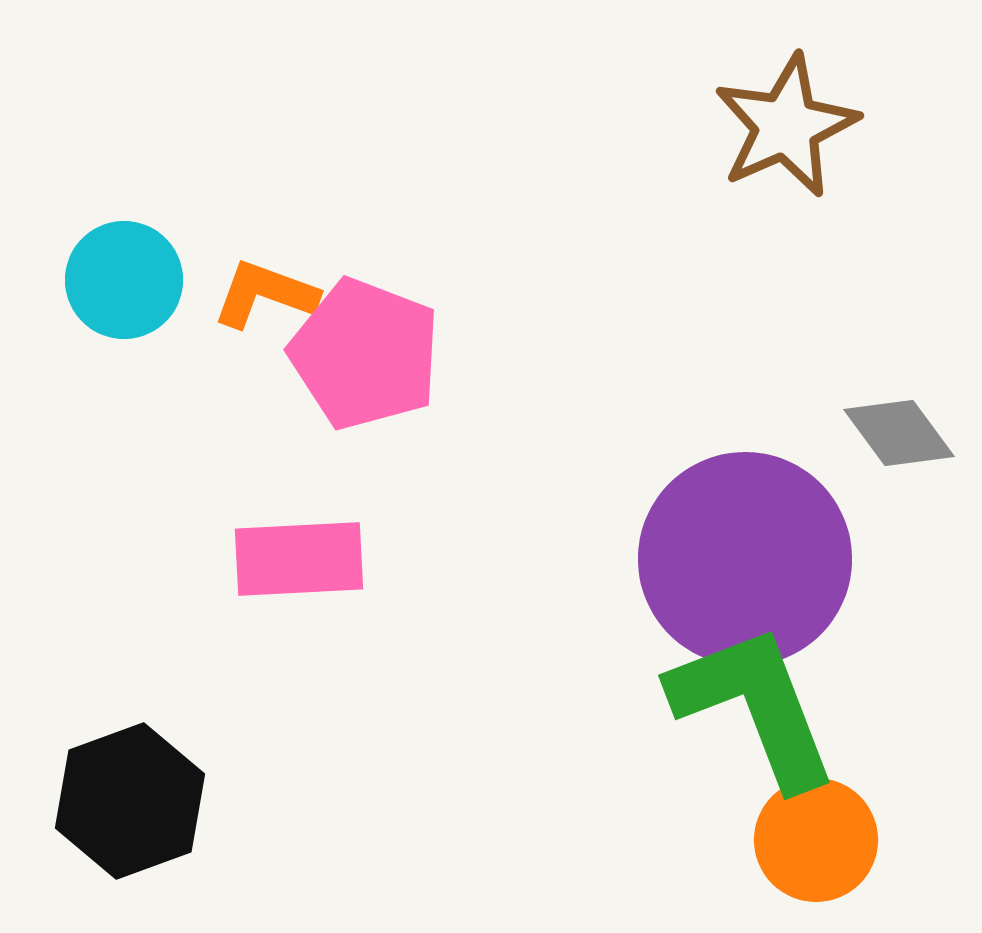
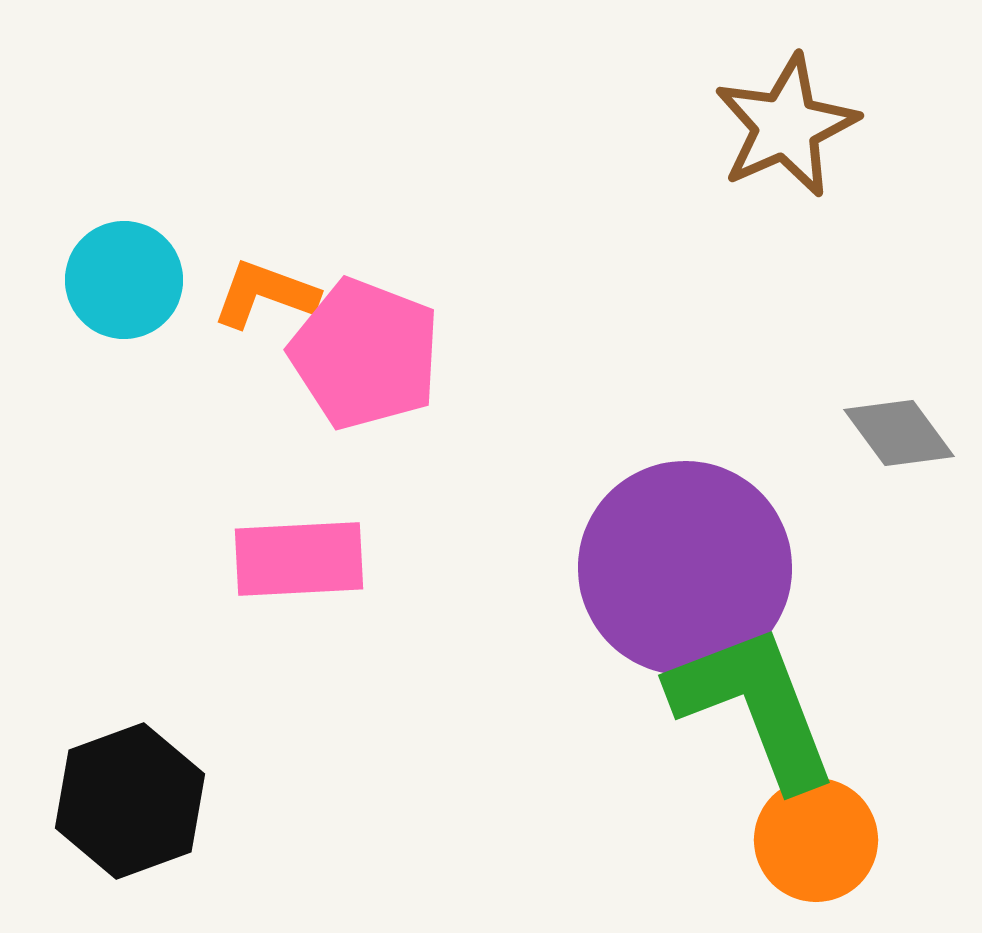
purple circle: moved 60 px left, 9 px down
